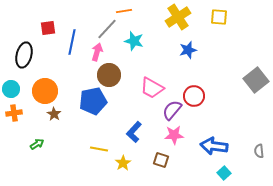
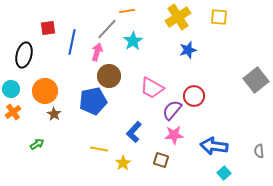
orange line: moved 3 px right
cyan star: moved 1 px left; rotated 24 degrees clockwise
brown circle: moved 1 px down
orange cross: moved 1 px left, 1 px up; rotated 28 degrees counterclockwise
